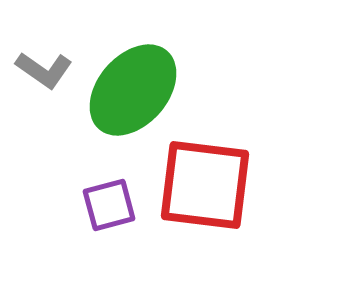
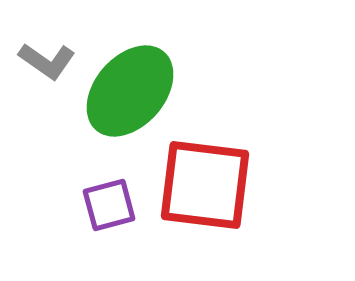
gray L-shape: moved 3 px right, 9 px up
green ellipse: moved 3 px left, 1 px down
